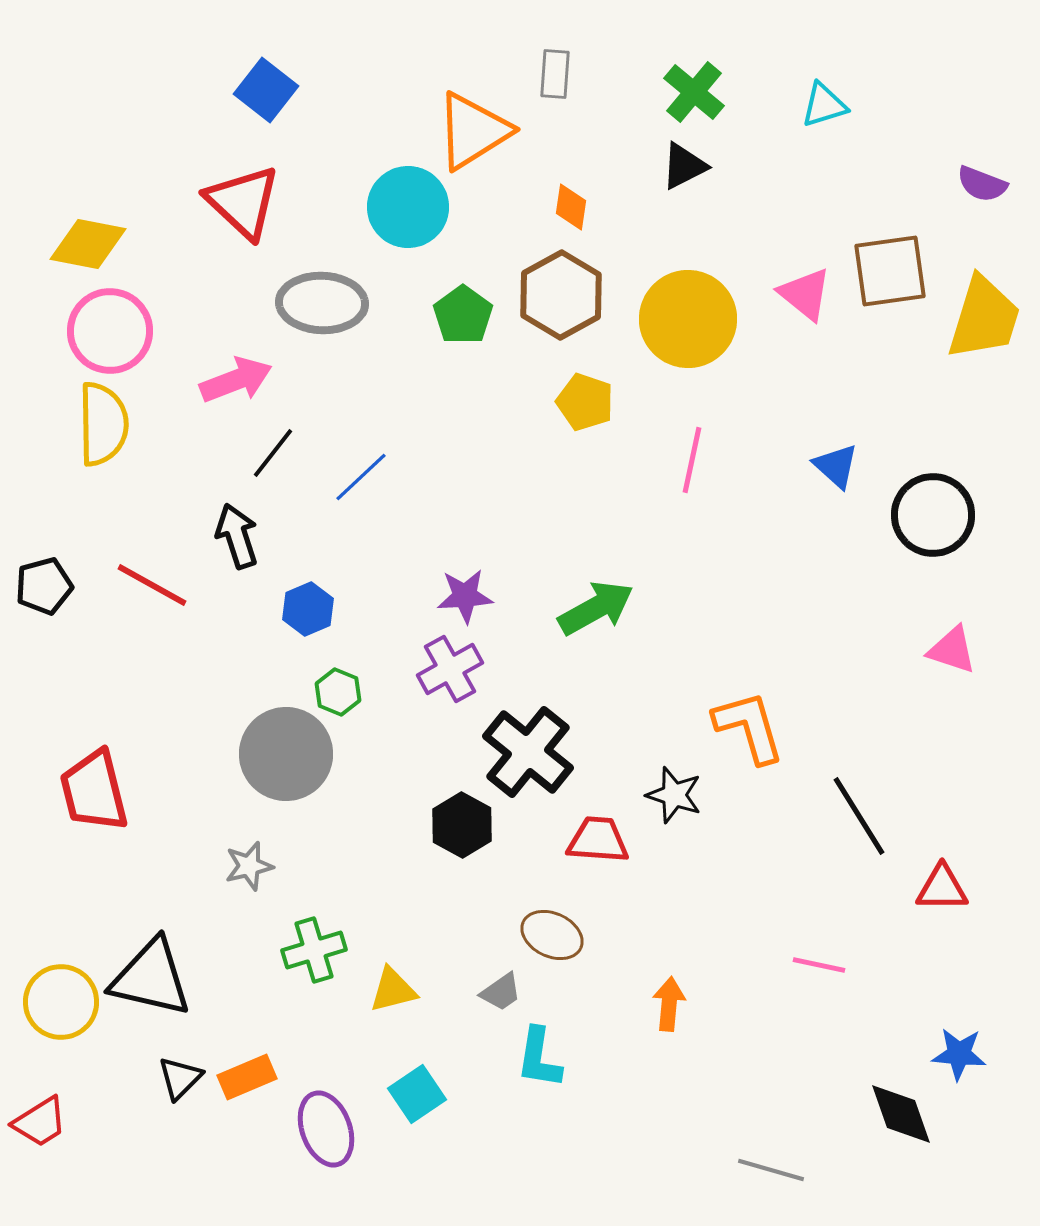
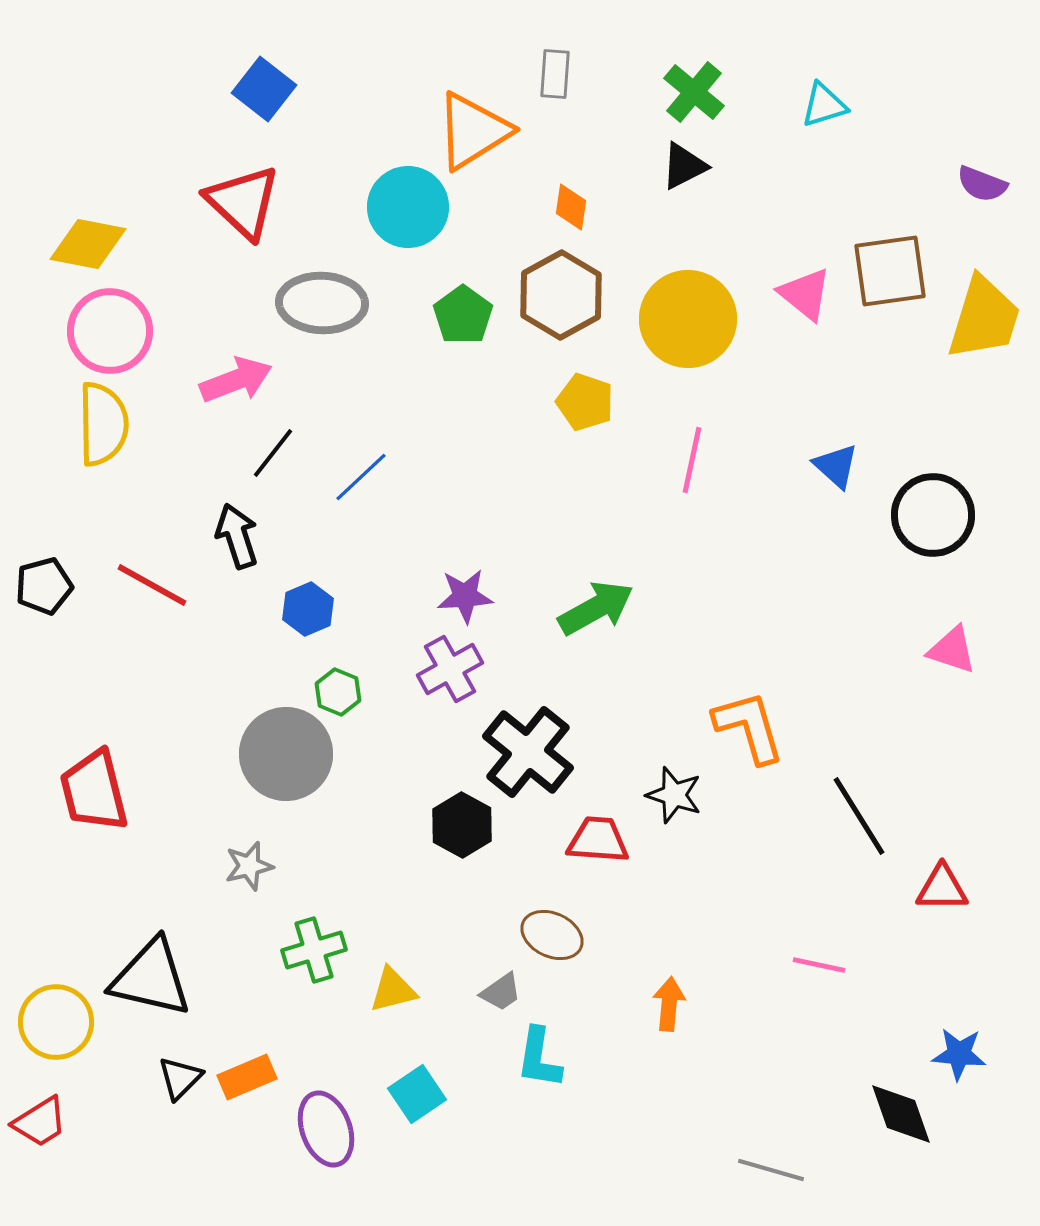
blue square at (266, 90): moved 2 px left, 1 px up
yellow circle at (61, 1002): moved 5 px left, 20 px down
